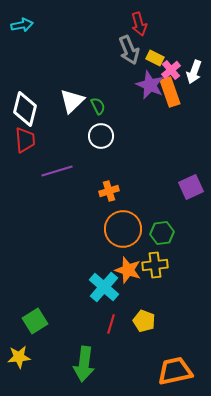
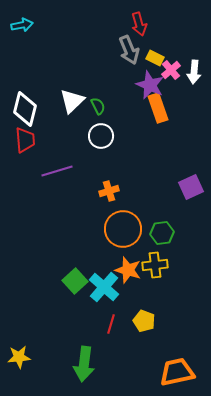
white arrow: rotated 15 degrees counterclockwise
orange rectangle: moved 12 px left, 16 px down
green square: moved 40 px right, 40 px up; rotated 10 degrees counterclockwise
orange trapezoid: moved 2 px right, 1 px down
